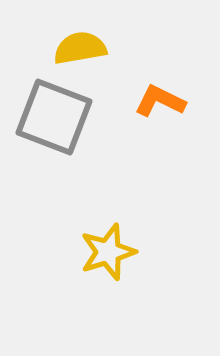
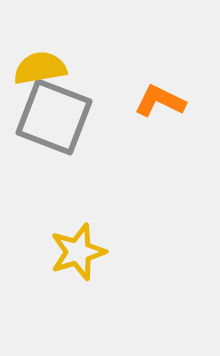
yellow semicircle: moved 40 px left, 20 px down
yellow star: moved 30 px left
